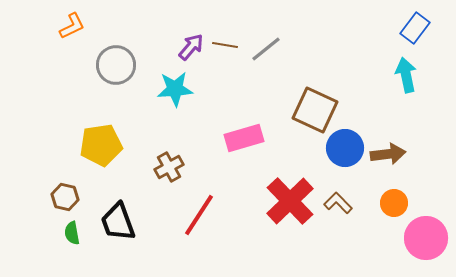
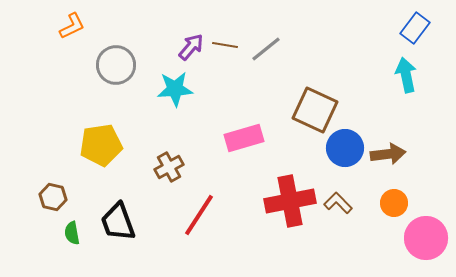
brown hexagon: moved 12 px left
red cross: rotated 33 degrees clockwise
